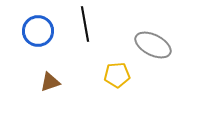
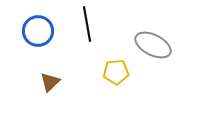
black line: moved 2 px right
yellow pentagon: moved 1 px left, 3 px up
brown triangle: rotated 25 degrees counterclockwise
